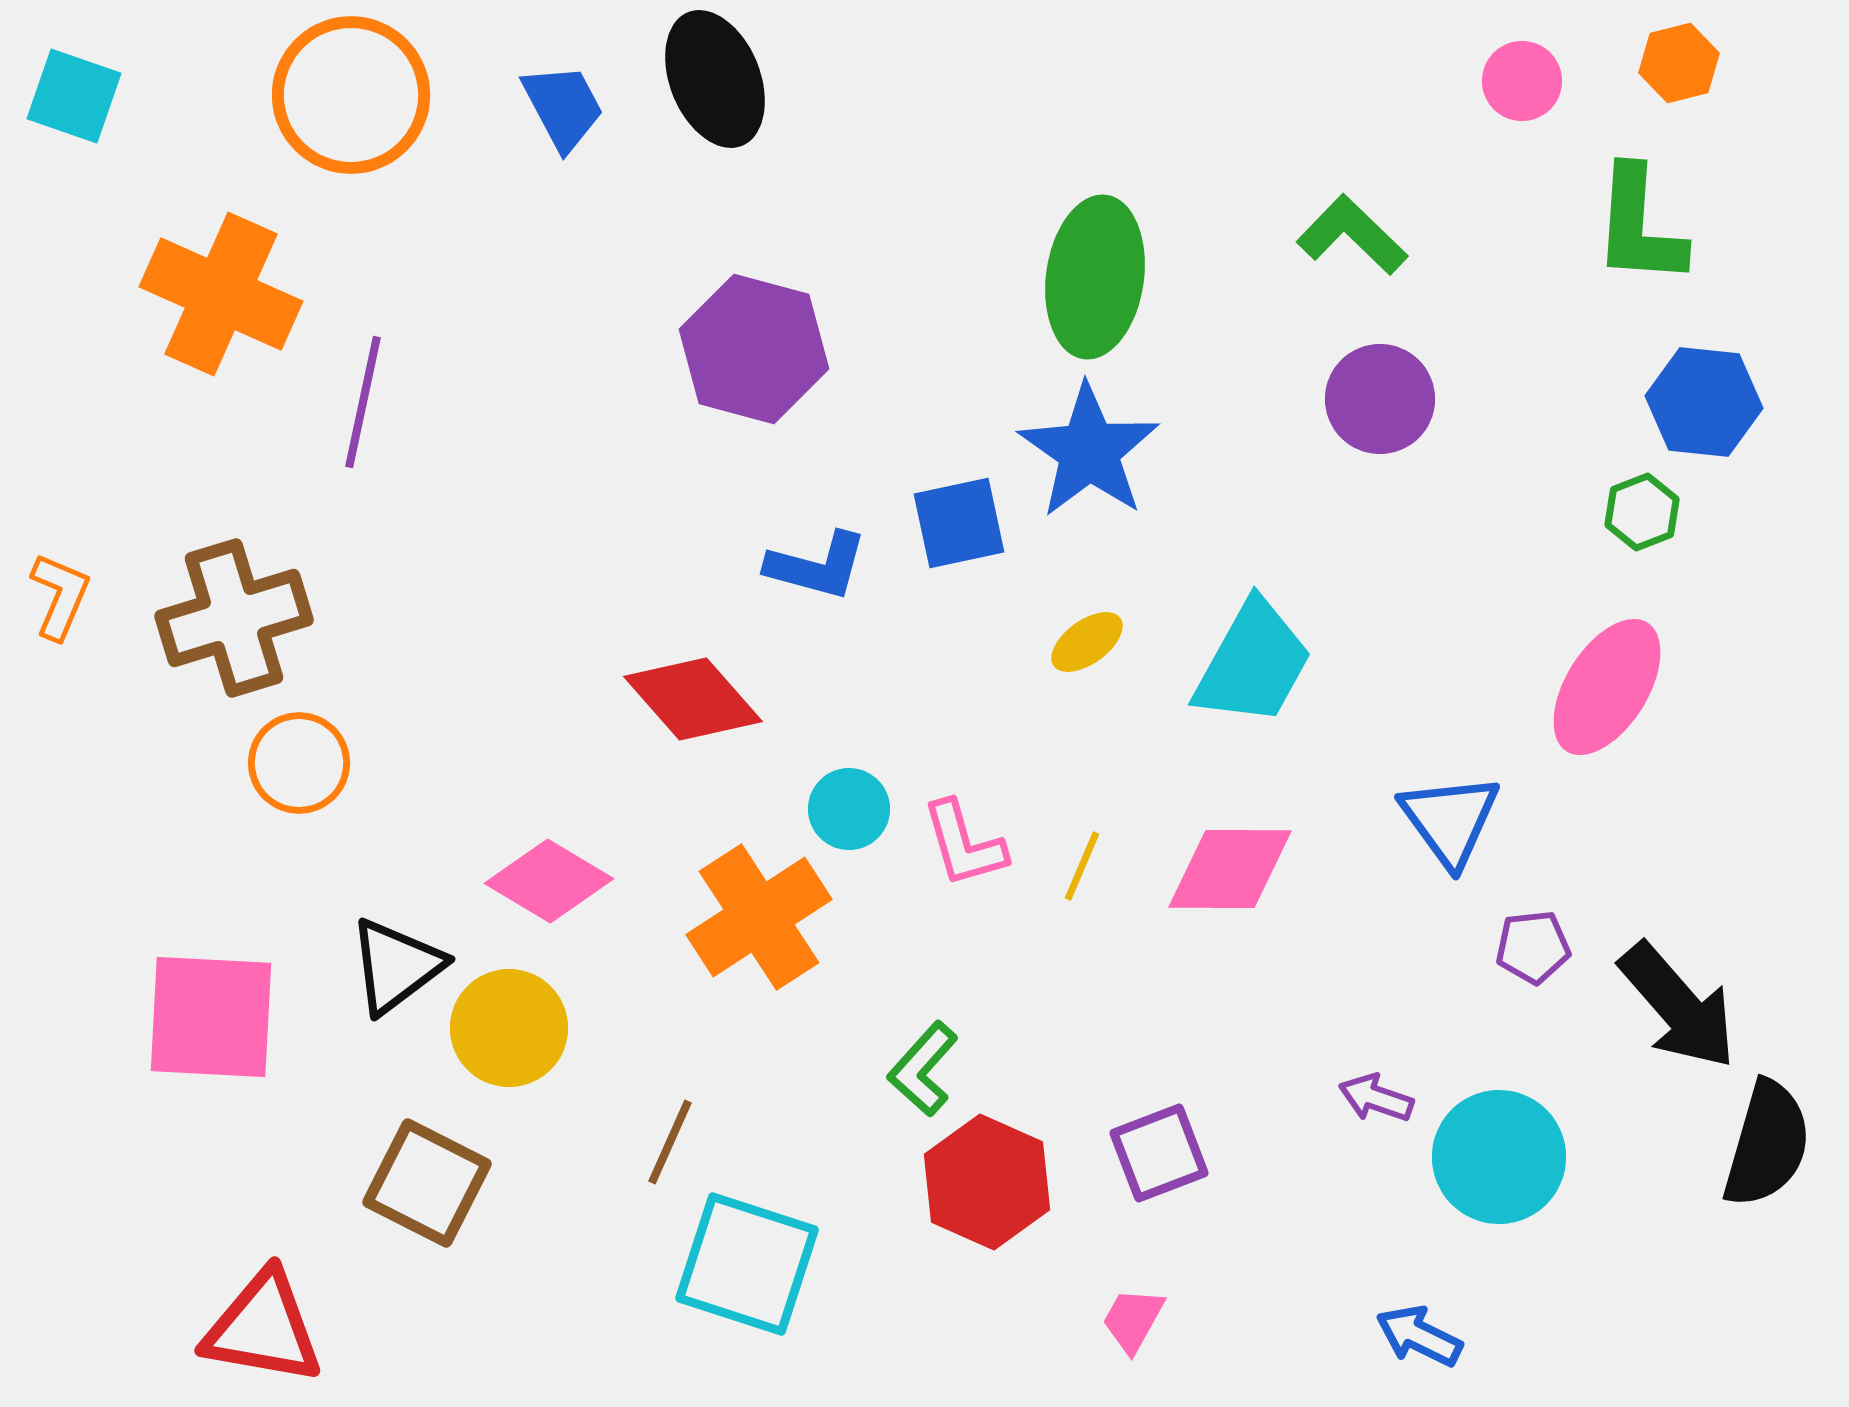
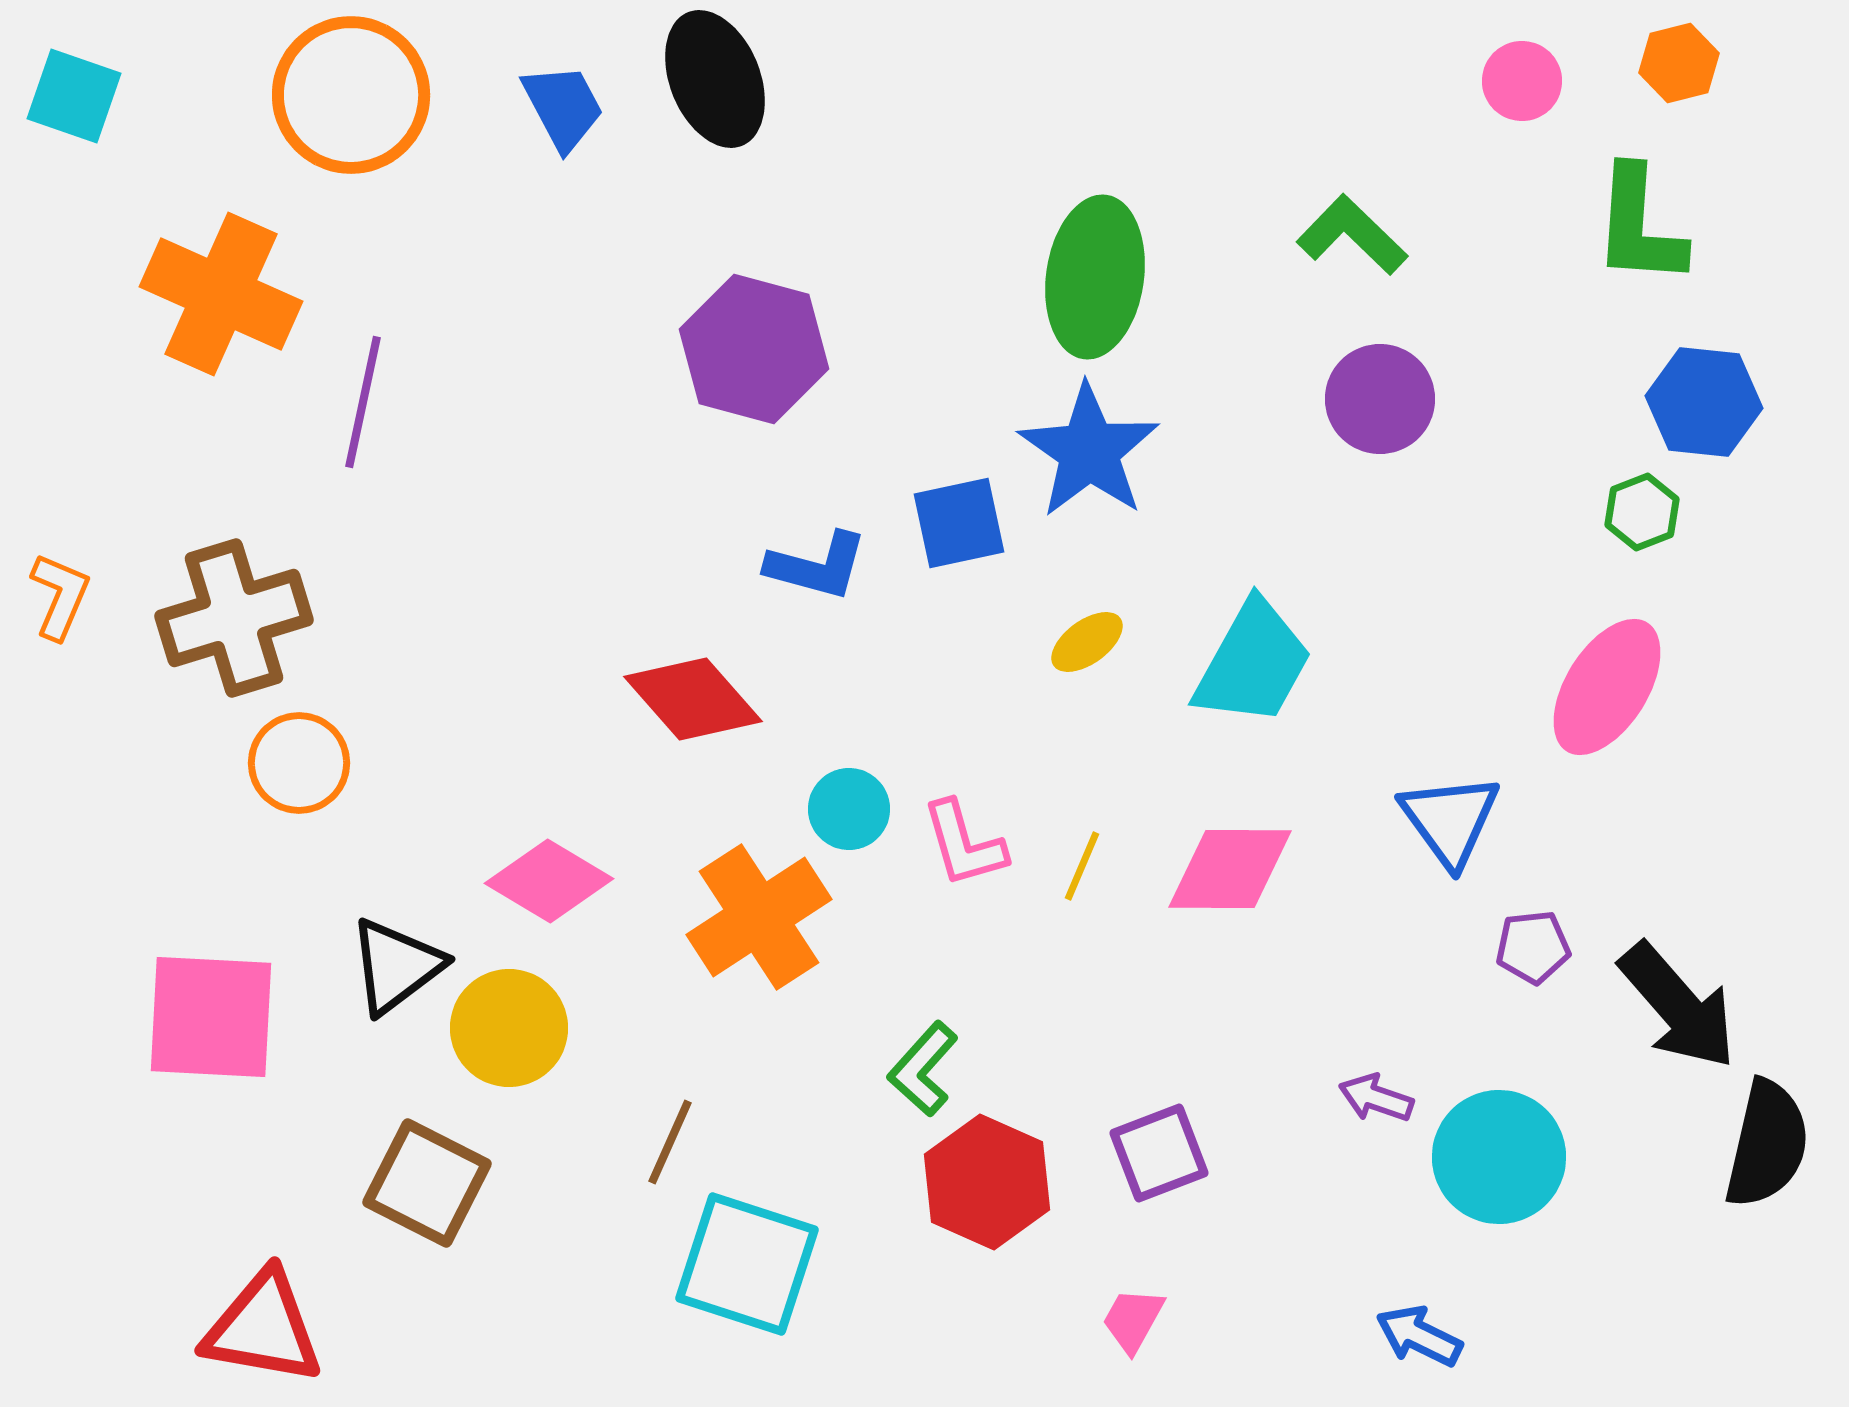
black semicircle at (1767, 1144): rotated 3 degrees counterclockwise
